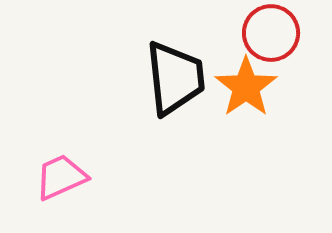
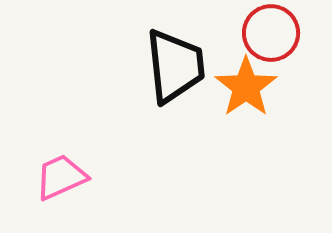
black trapezoid: moved 12 px up
